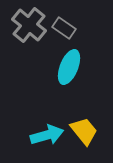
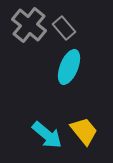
gray rectangle: rotated 15 degrees clockwise
cyan arrow: rotated 56 degrees clockwise
